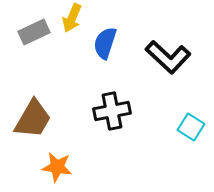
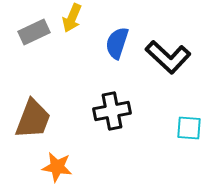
blue semicircle: moved 12 px right
brown trapezoid: rotated 9 degrees counterclockwise
cyan square: moved 2 px left, 1 px down; rotated 28 degrees counterclockwise
